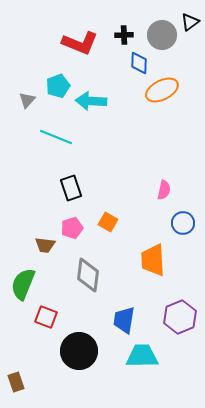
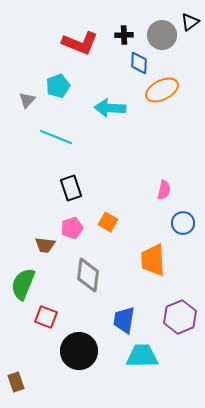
cyan arrow: moved 19 px right, 7 px down
